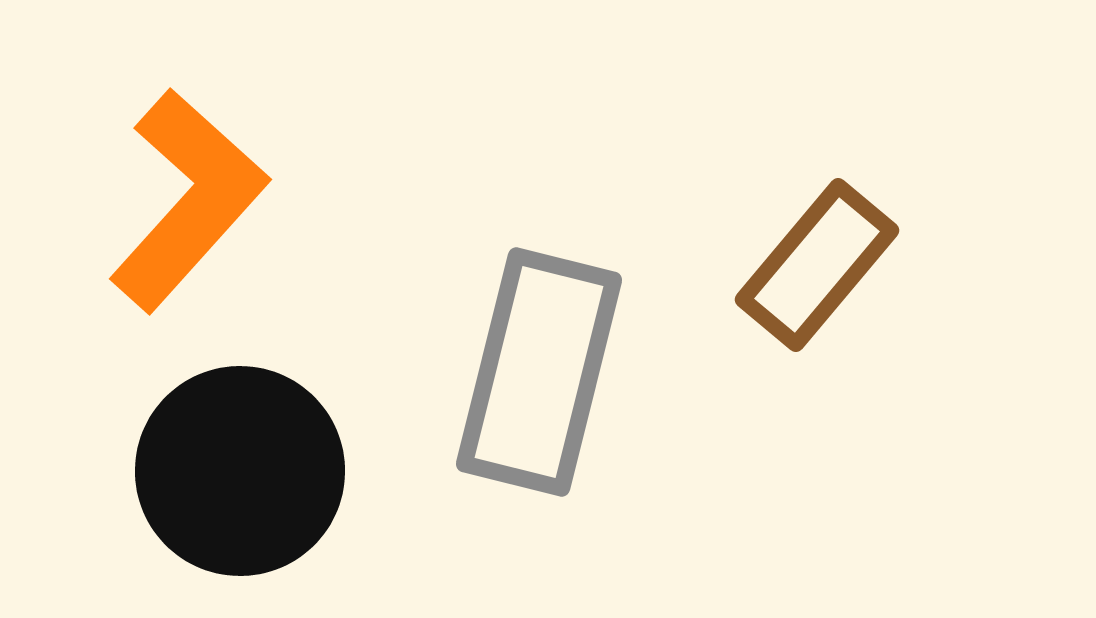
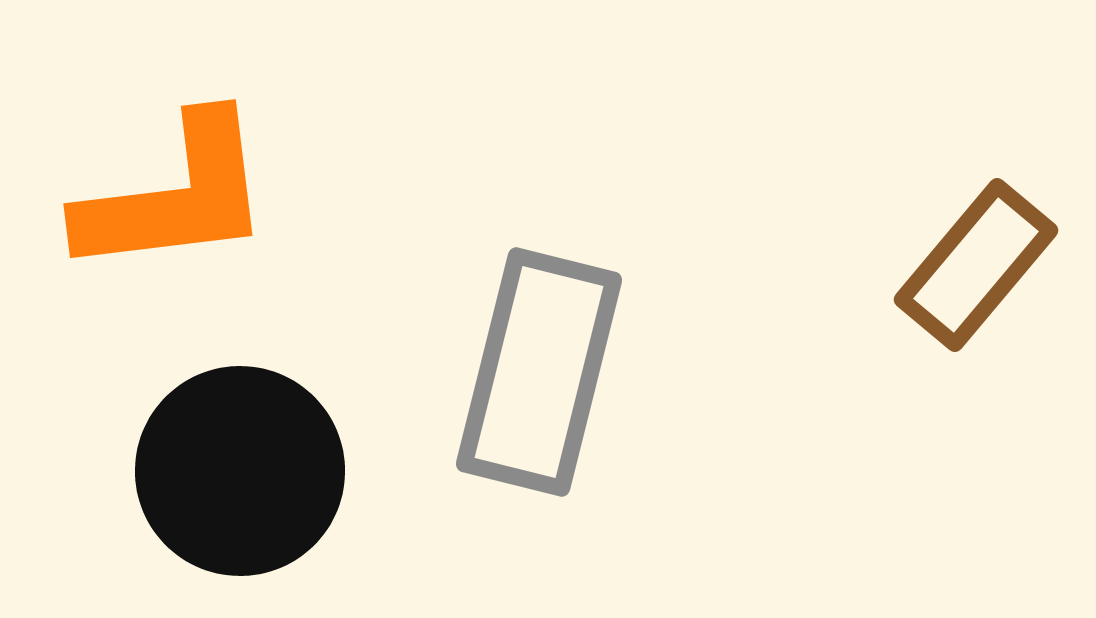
orange L-shape: moved 13 px left, 4 px up; rotated 41 degrees clockwise
brown rectangle: moved 159 px right
